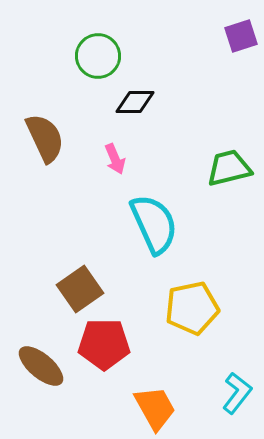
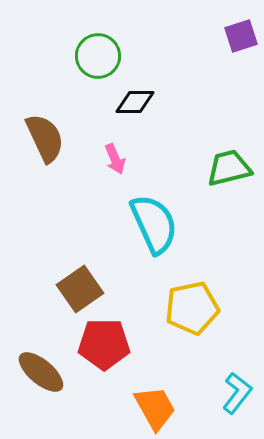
brown ellipse: moved 6 px down
